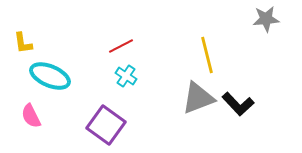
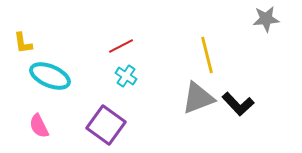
pink semicircle: moved 8 px right, 10 px down
